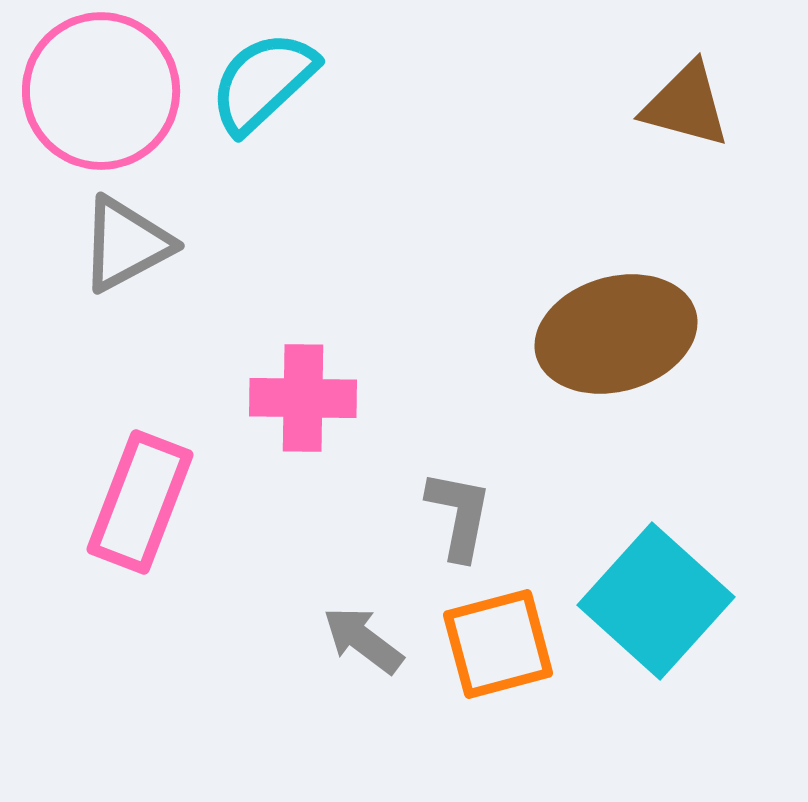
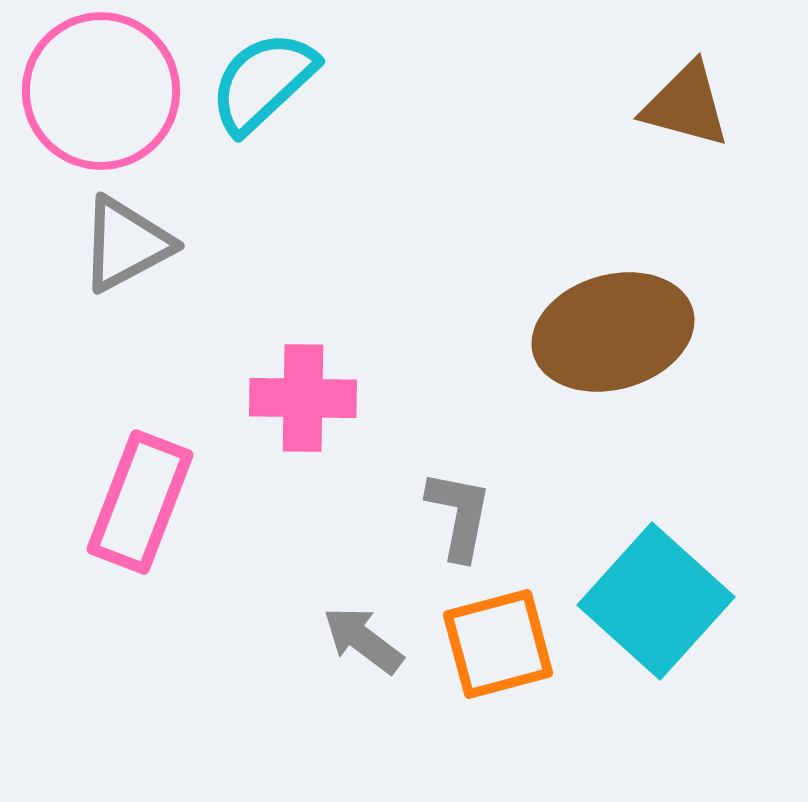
brown ellipse: moved 3 px left, 2 px up
